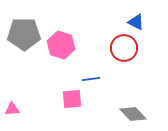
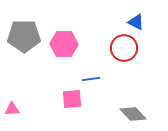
gray pentagon: moved 2 px down
pink hexagon: moved 3 px right, 1 px up; rotated 16 degrees counterclockwise
